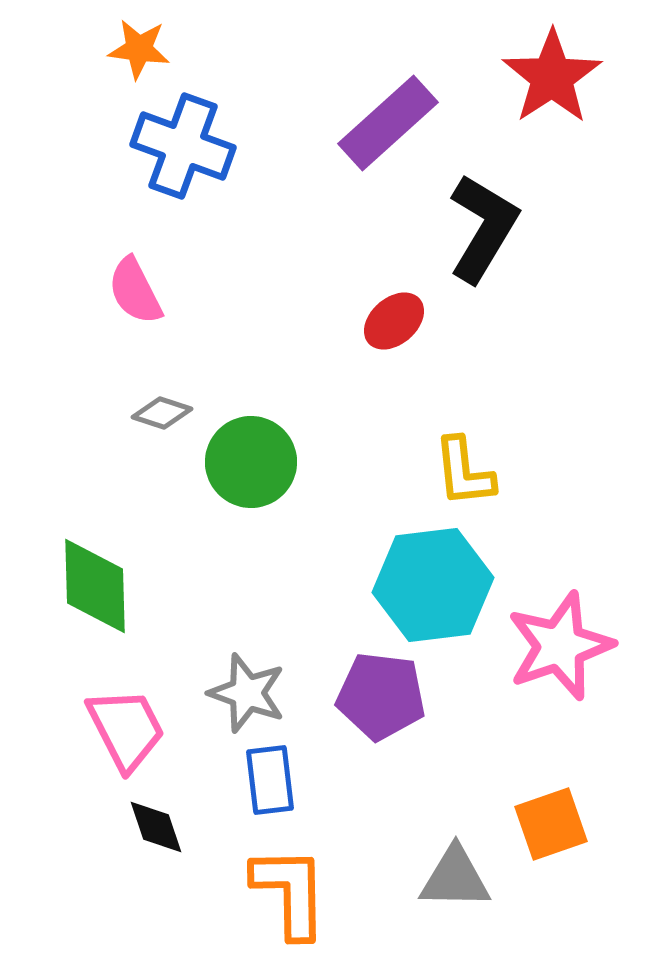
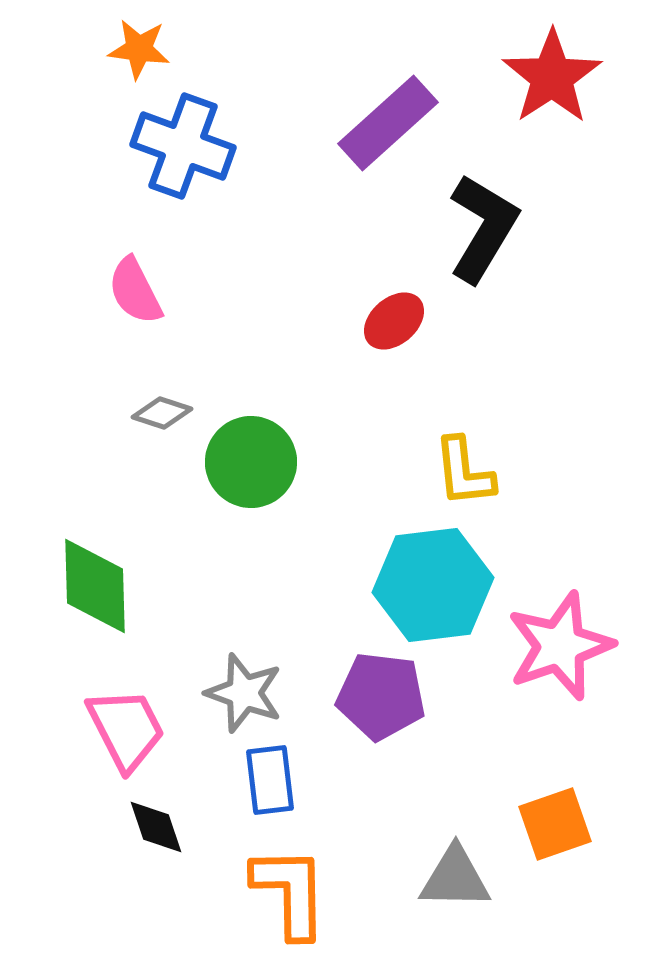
gray star: moved 3 px left
orange square: moved 4 px right
